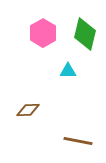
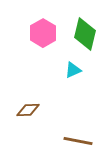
cyan triangle: moved 5 px right, 1 px up; rotated 24 degrees counterclockwise
